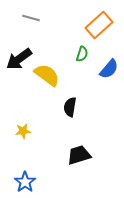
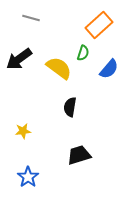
green semicircle: moved 1 px right, 1 px up
yellow semicircle: moved 12 px right, 7 px up
blue star: moved 3 px right, 5 px up
